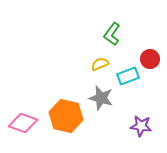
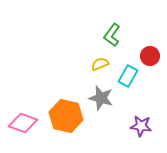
green L-shape: moved 1 px down
red circle: moved 3 px up
cyan rectangle: rotated 40 degrees counterclockwise
